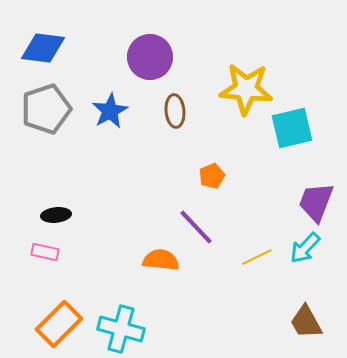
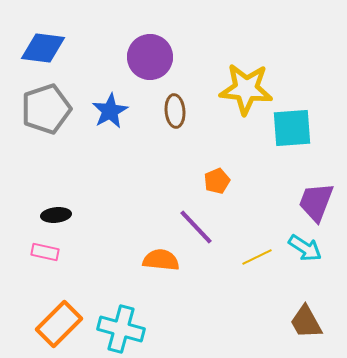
cyan square: rotated 9 degrees clockwise
orange pentagon: moved 5 px right, 5 px down
cyan arrow: rotated 100 degrees counterclockwise
